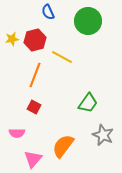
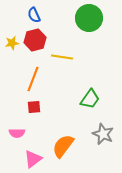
blue semicircle: moved 14 px left, 3 px down
green circle: moved 1 px right, 3 px up
yellow star: moved 4 px down
yellow line: rotated 20 degrees counterclockwise
orange line: moved 2 px left, 4 px down
green trapezoid: moved 2 px right, 4 px up
red square: rotated 32 degrees counterclockwise
gray star: moved 1 px up
pink triangle: rotated 12 degrees clockwise
